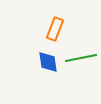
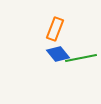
blue diamond: moved 10 px right, 8 px up; rotated 30 degrees counterclockwise
